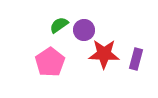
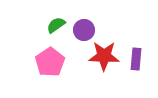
green semicircle: moved 3 px left
red star: moved 2 px down
purple rectangle: rotated 10 degrees counterclockwise
